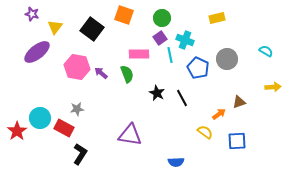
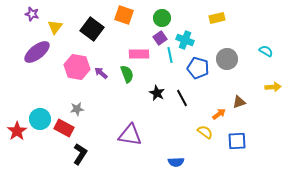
blue pentagon: rotated 10 degrees counterclockwise
cyan circle: moved 1 px down
